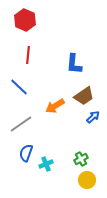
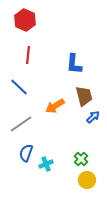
brown trapezoid: rotated 70 degrees counterclockwise
green cross: rotated 16 degrees counterclockwise
